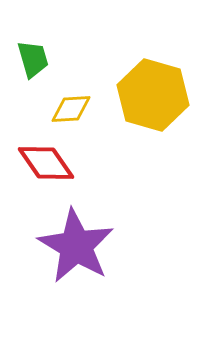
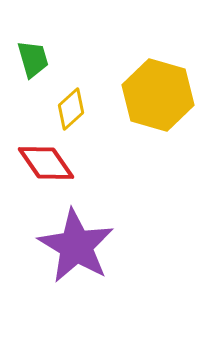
yellow hexagon: moved 5 px right
yellow diamond: rotated 39 degrees counterclockwise
